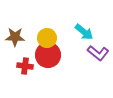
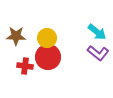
cyan arrow: moved 13 px right
brown star: moved 1 px right, 1 px up
red circle: moved 2 px down
